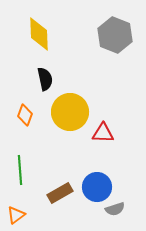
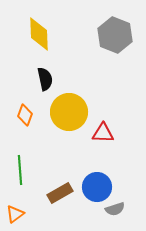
yellow circle: moved 1 px left
orange triangle: moved 1 px left, 1 px up
